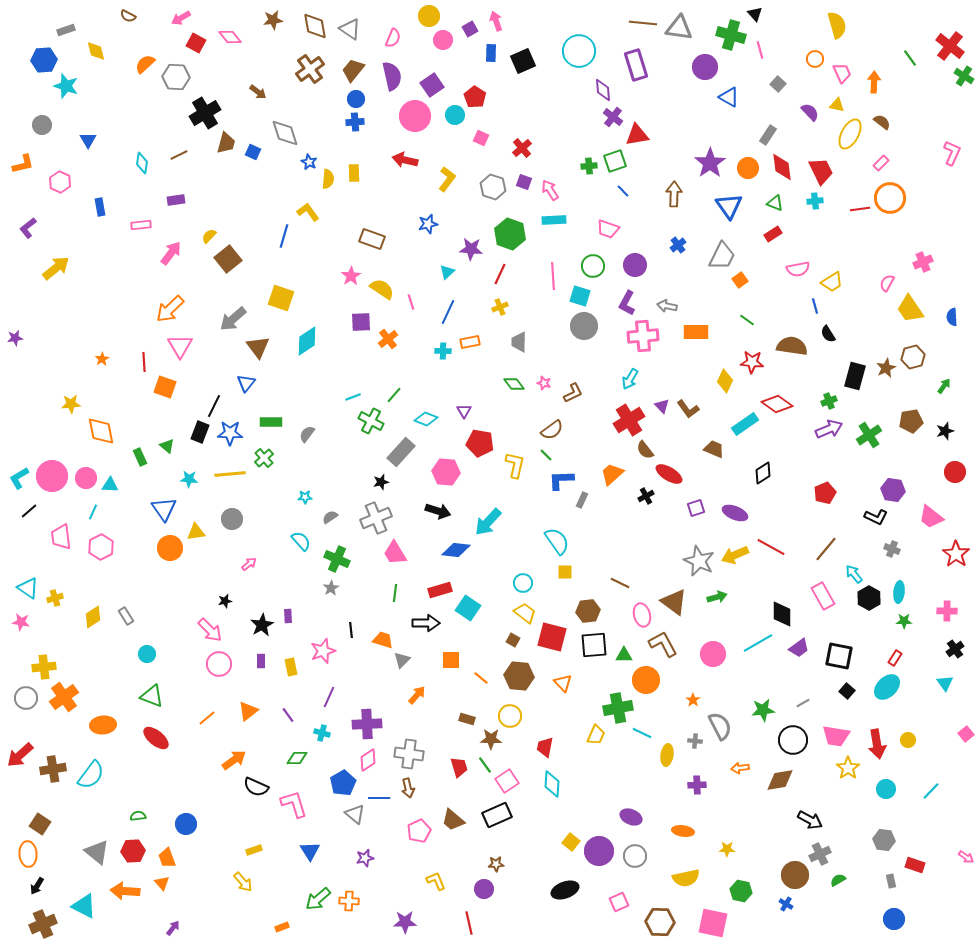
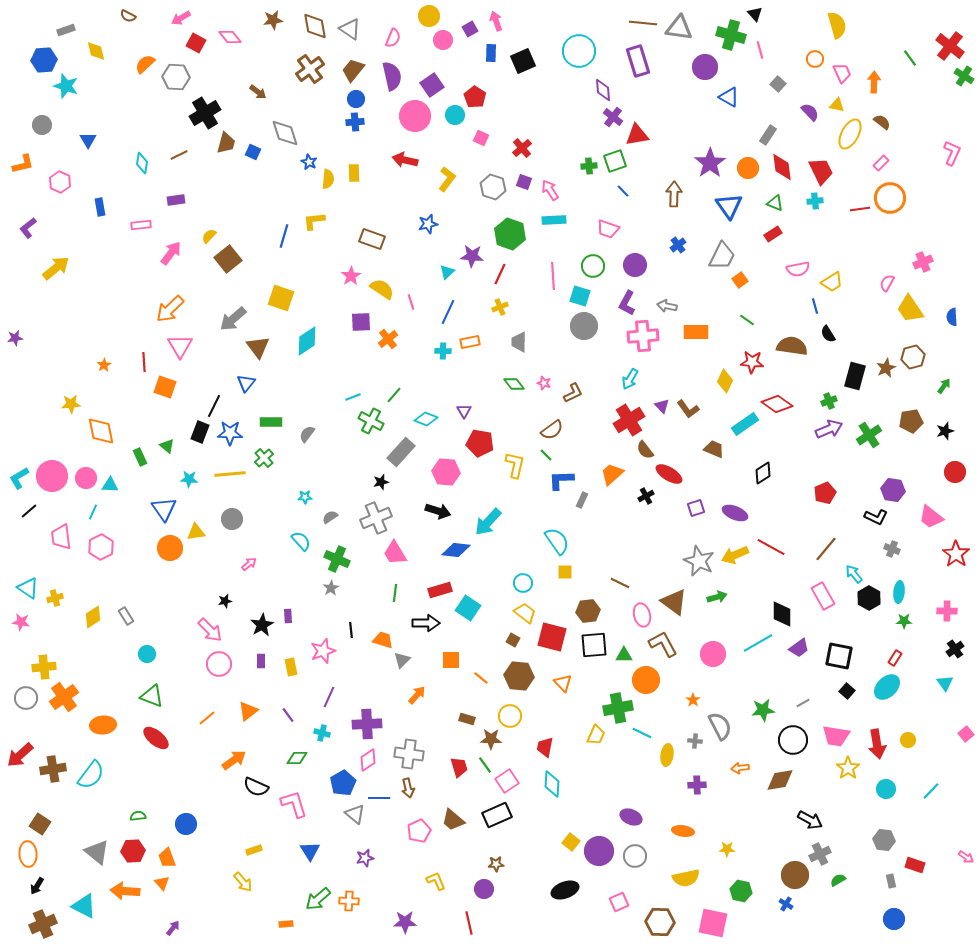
purple rectangle at (636, 65): moved 2 px right, 4 px up
yellow L-shape at (308, 212): moved 6 px right, 9 px down; rotated 60 degrees counterclockwise
purple star at (471, 249): moved 1 px right, 7 px down
orange star at (102, 359): moved 2 px right, 6 px down
orange rectangle at (282, 927): moved 4 px right, 3 px up; rotated 16 degrees clockwise
